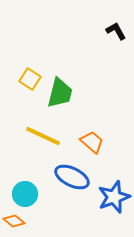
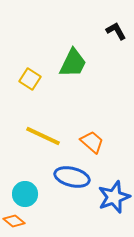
green trapezoid: moved 13 px right, 30 px up; rotated 12 degrees clockwise
blue ellipse: rotated 12 degrees counterclockwise
